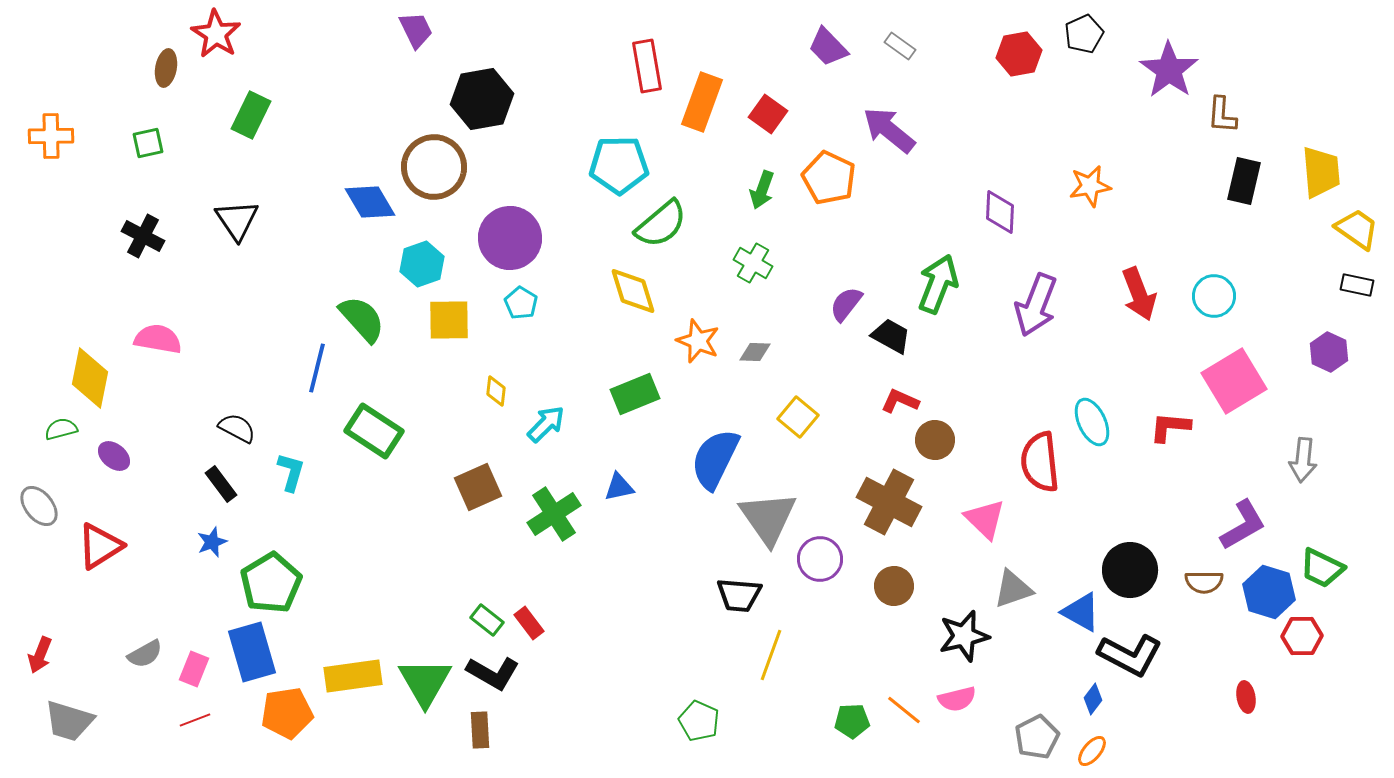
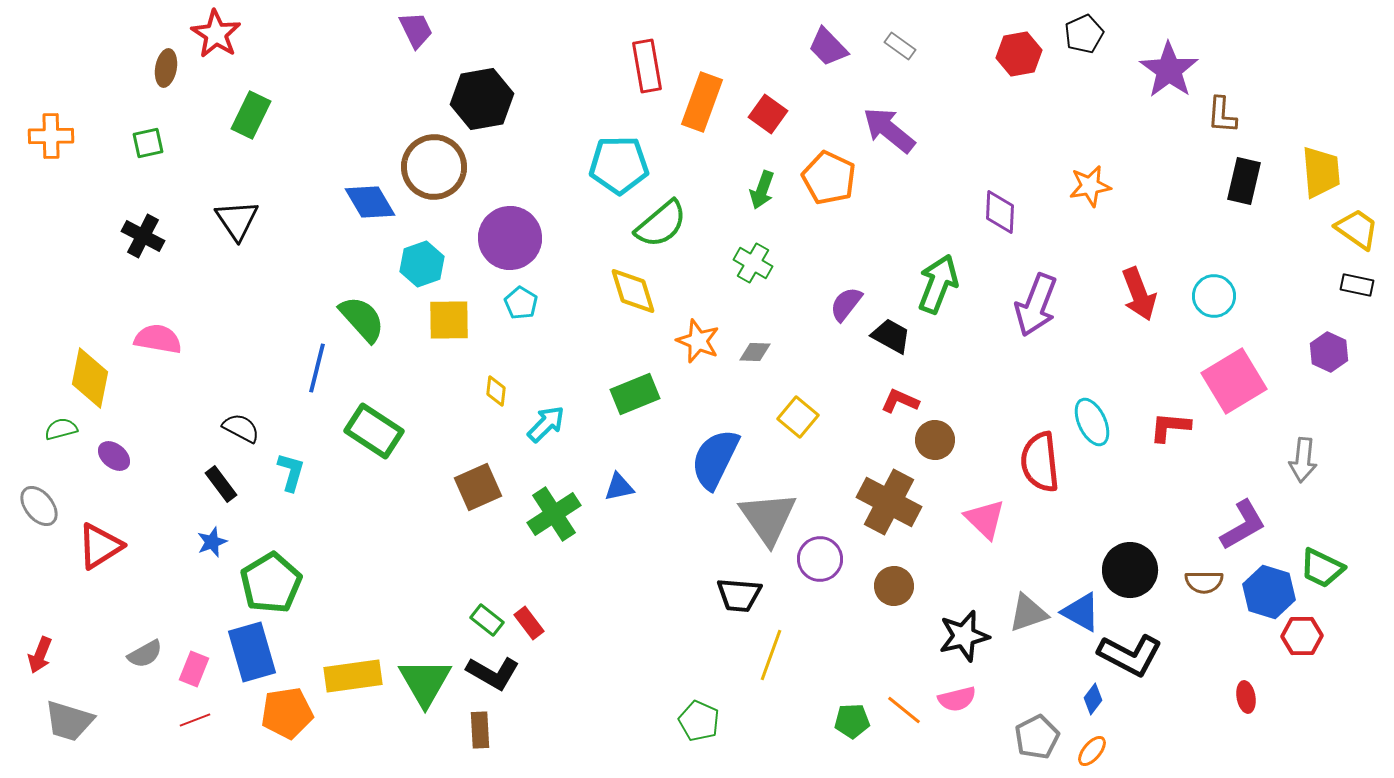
black semicircle at (237, 428): moved 4 px right
gray triangle at (1013, 589): moved 15 px right, 24 px down
